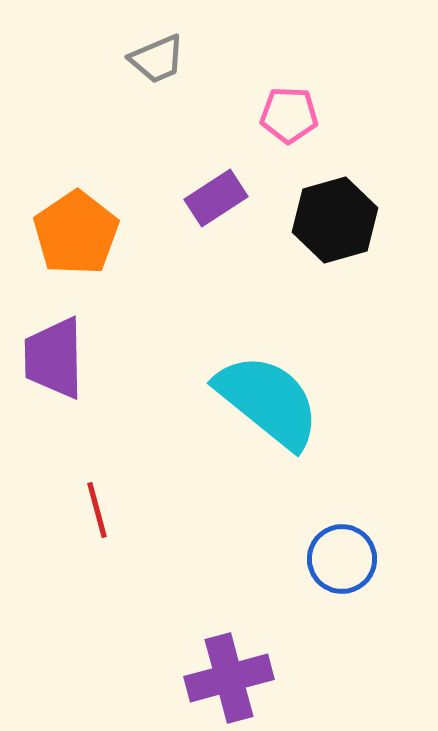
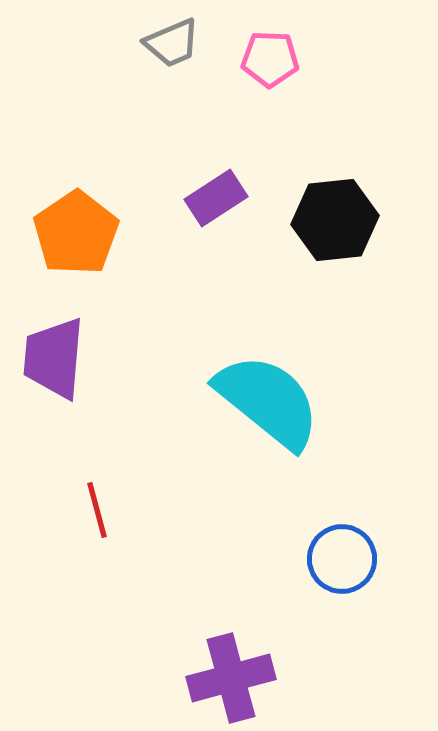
gray trapezoid: moved 15 px right, 16 px up
pink pentagon: moved 19 px left, 56 px up
black hexagon: rotated 10 degrees clockwise
purple trapezoid: rotated 6 degrees clockwise
purple cross: moved 2 px right
